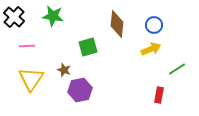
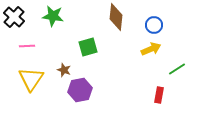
brown diamond: moved 1 px left, 7 px up
